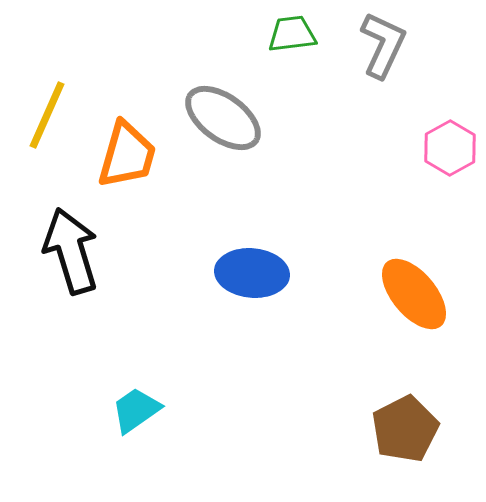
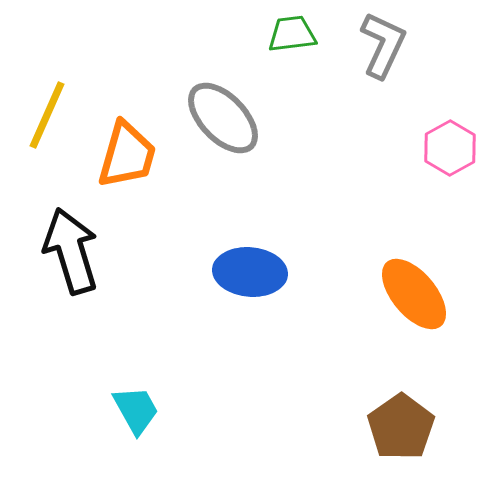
gray ellipse: rotated 10 degrees clockwise
blue ellipse: moved 2 px left, 1 px up
cyan trapezoid: rotated 96 degrees clockwise
brown pentagon: moved 4 px left, 2 px up; rotated 8 degrees counterclockwise
